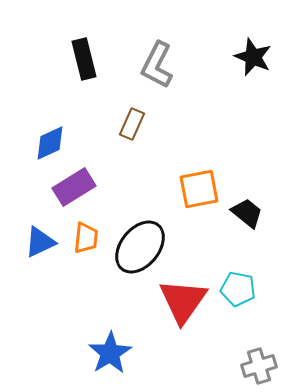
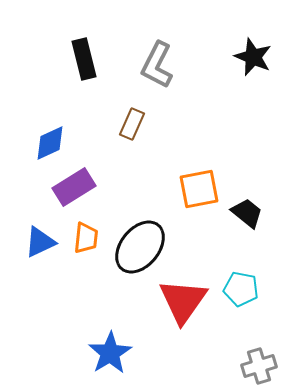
cyan pentagon: moved 3 px right
